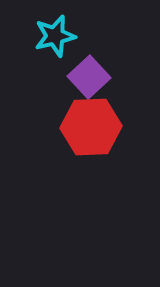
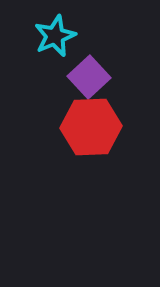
cyan star: rotated 9 degrees counterclockwise
